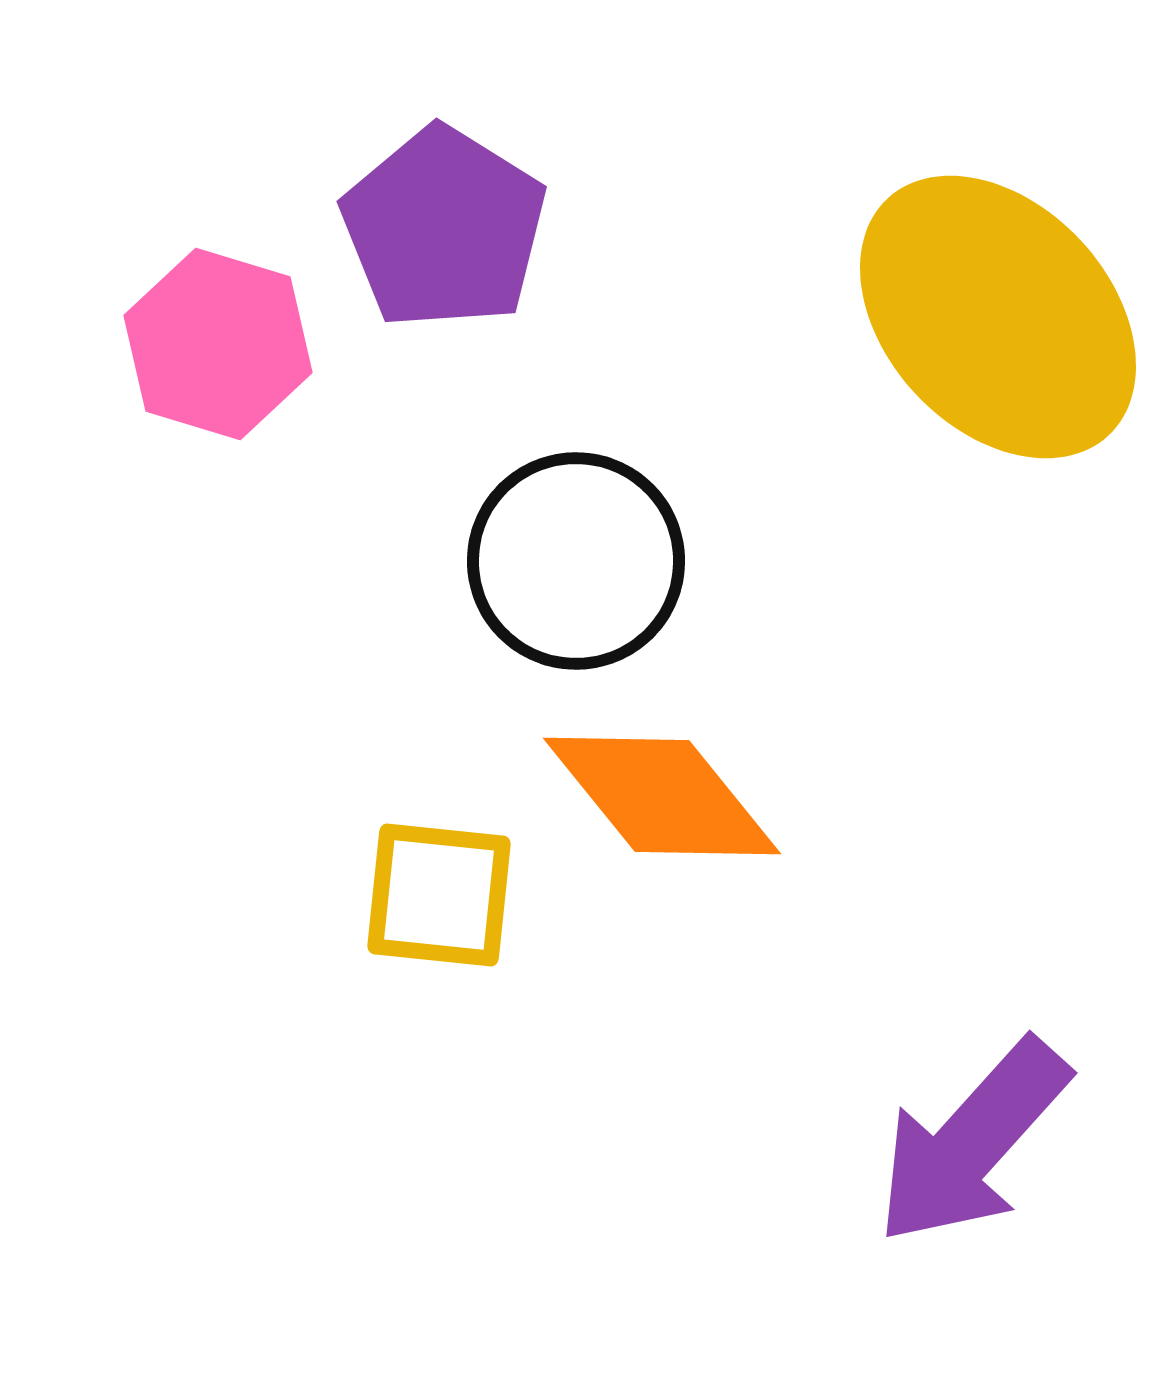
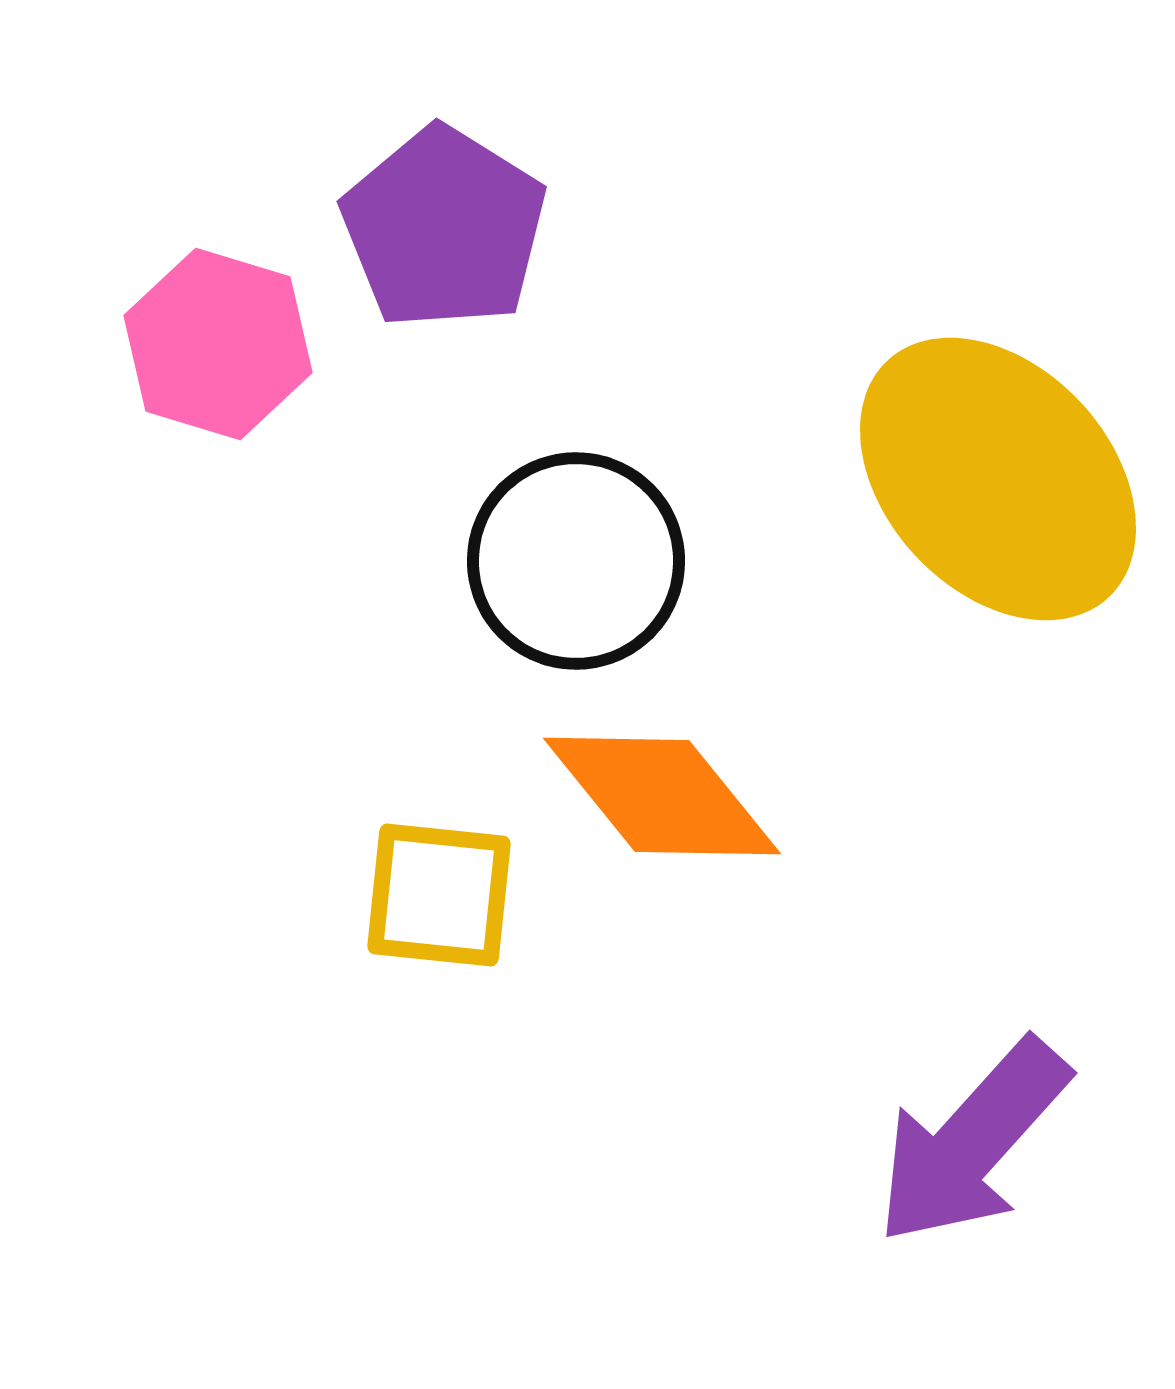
yellow ellipse: moved 162 px down
